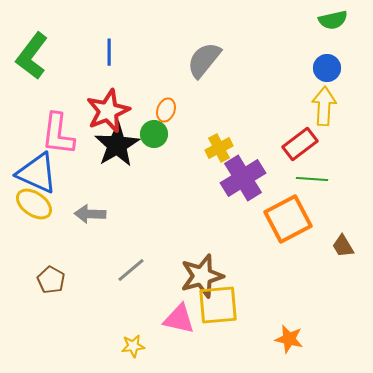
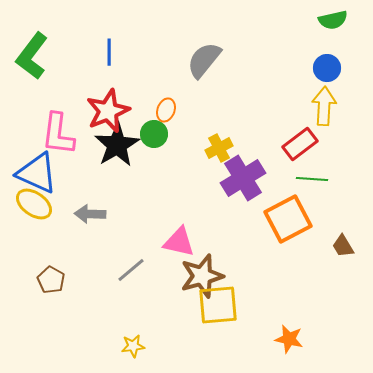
pink triangle: moved 77 px up
